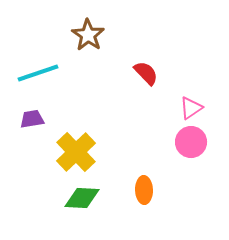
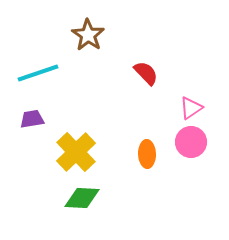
orange ellipse: moved 3 px right, 36 px up
